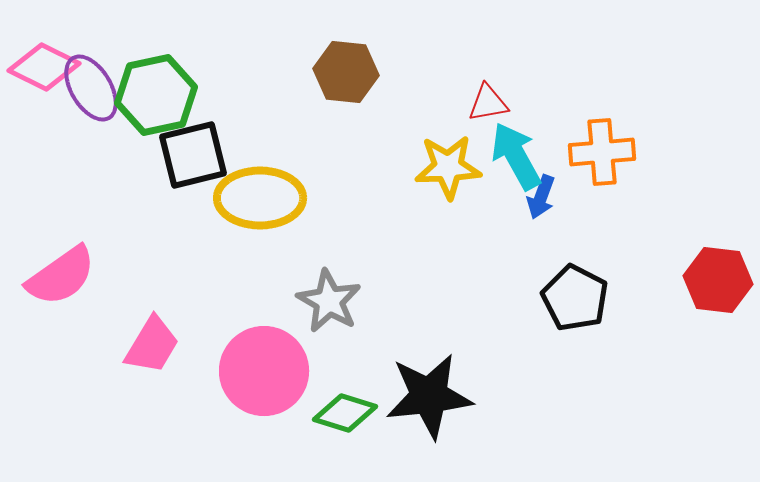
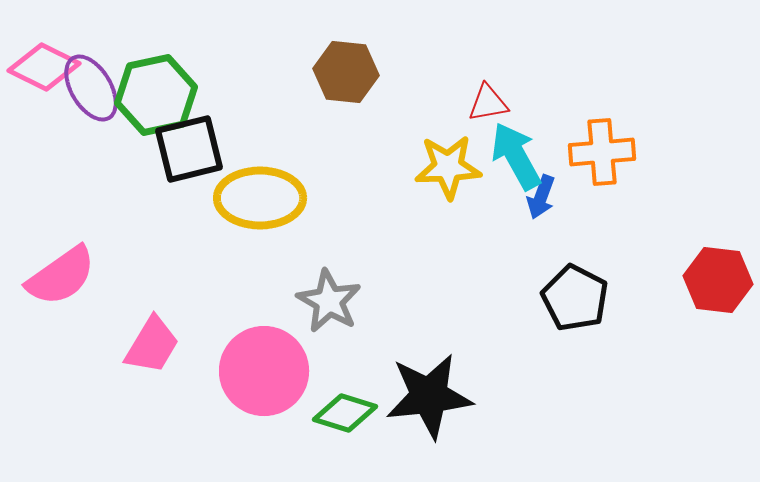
black square: moved 4 px left, 6 px up
